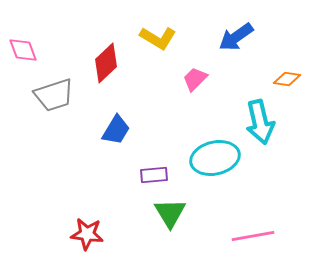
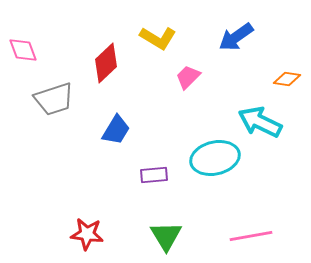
pink trapezoid: moved 7 px left, 2 px up
gray trapezoid: moved 4 px down
cyan arrow: rotated 129 degrees clockwise
green triangle: moved 4 px left, 23 px down
pink line: moved 2 px left
